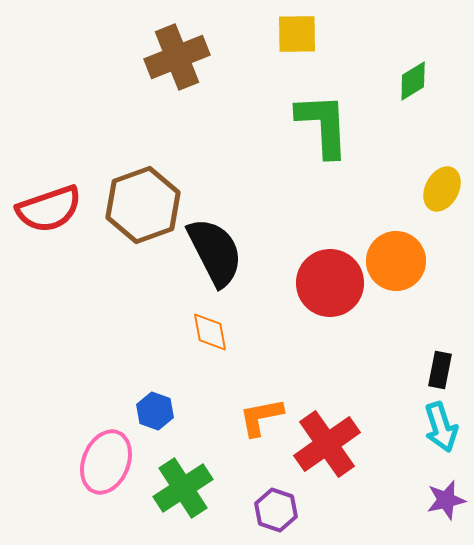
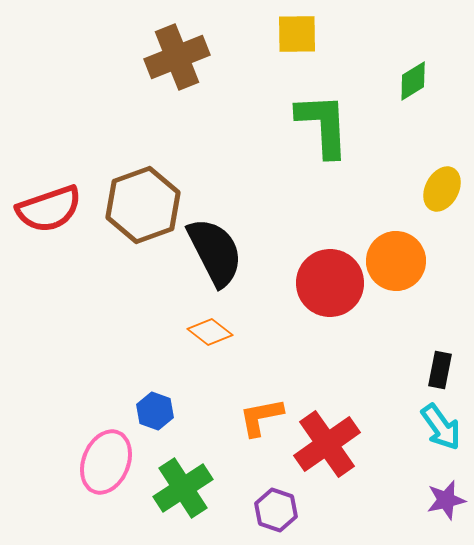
orange diamond: rotated 42 degrees counterclockwise
cyan arrow: rotated 18 degrees counterclockwise
